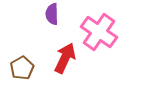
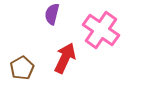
purple semicircle: rotated 15 degrees clockwise
pink cross: moved 2 px right, 2 px up
